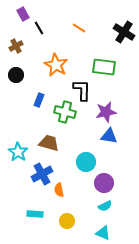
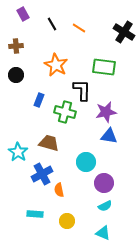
black line: moved 13 px right, 4 px up
brown cross: rotated 24 degrees clockwise
